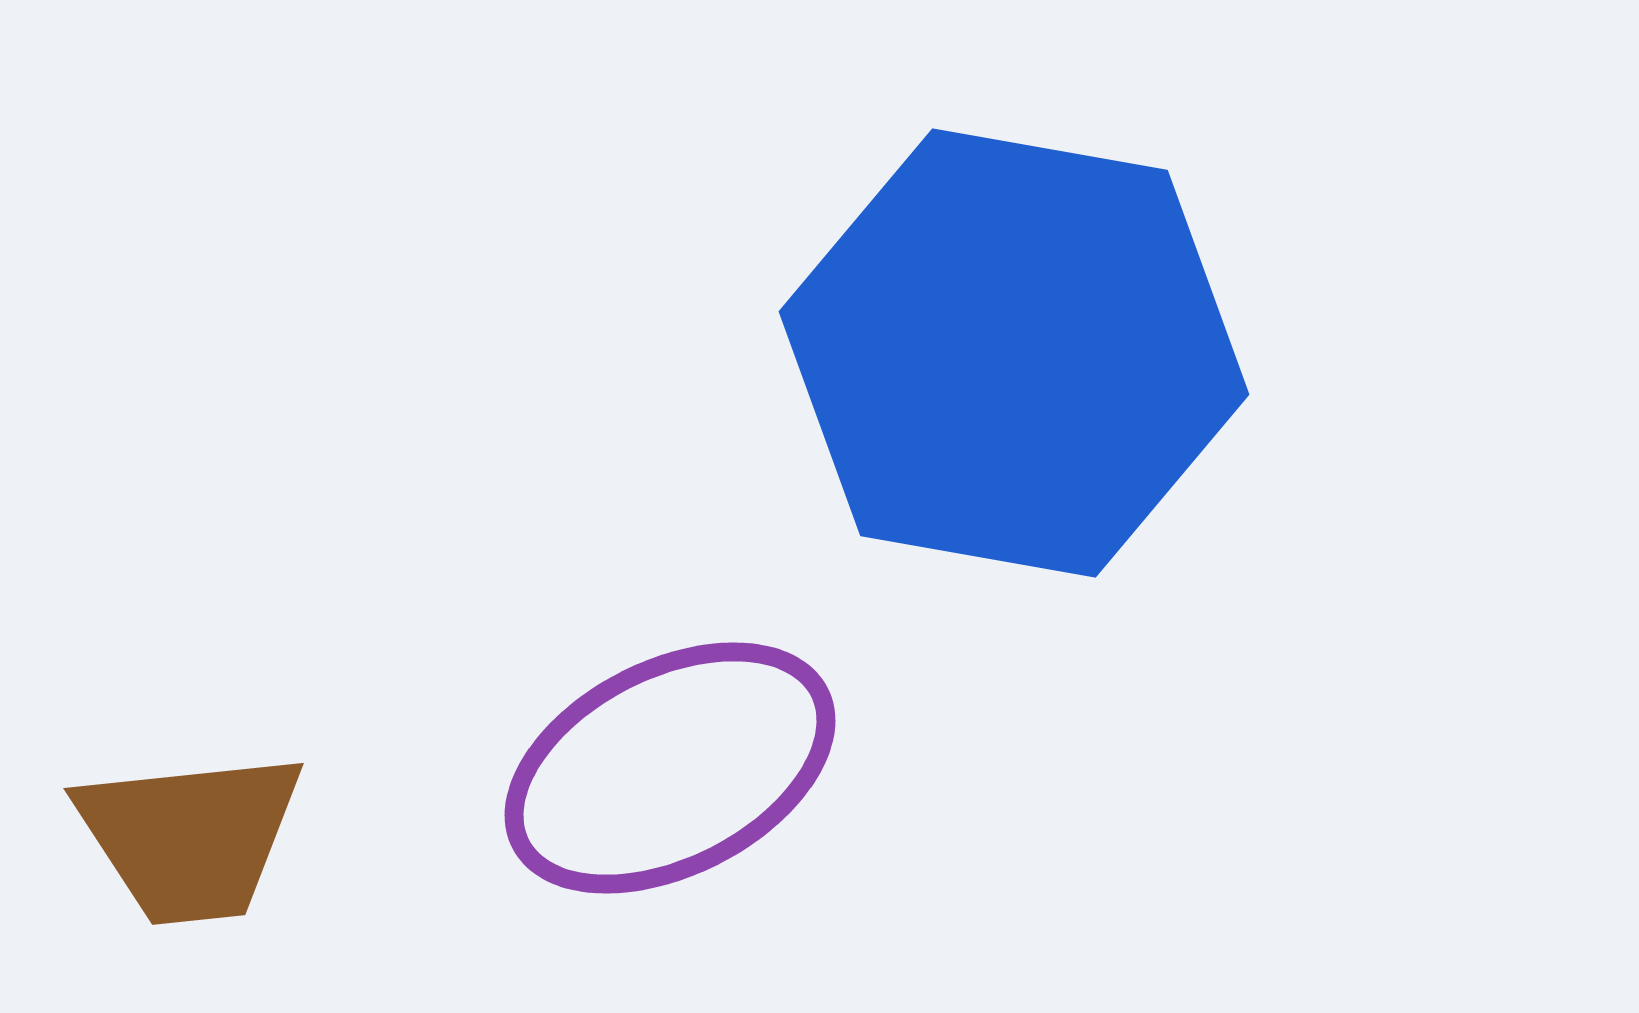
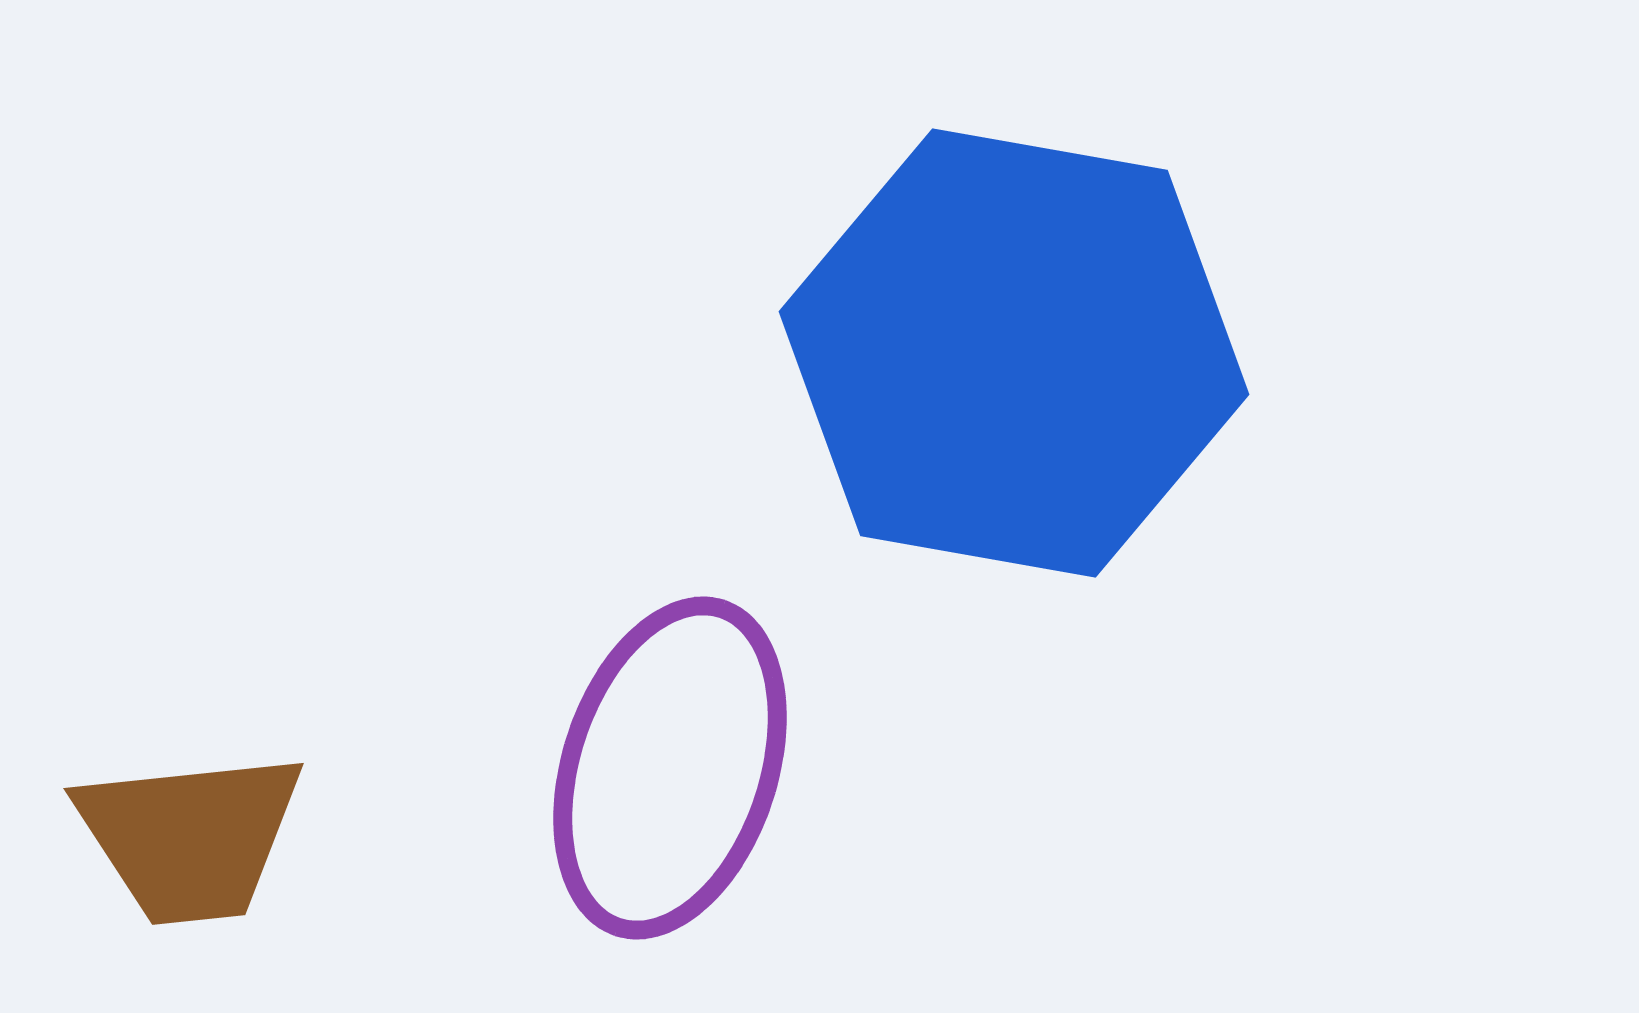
purple ellipse: rotated 45 degrees counterclockwise
